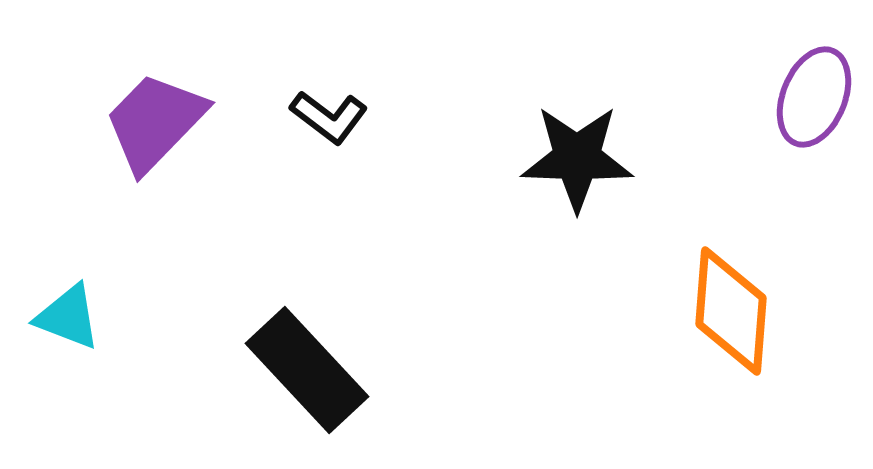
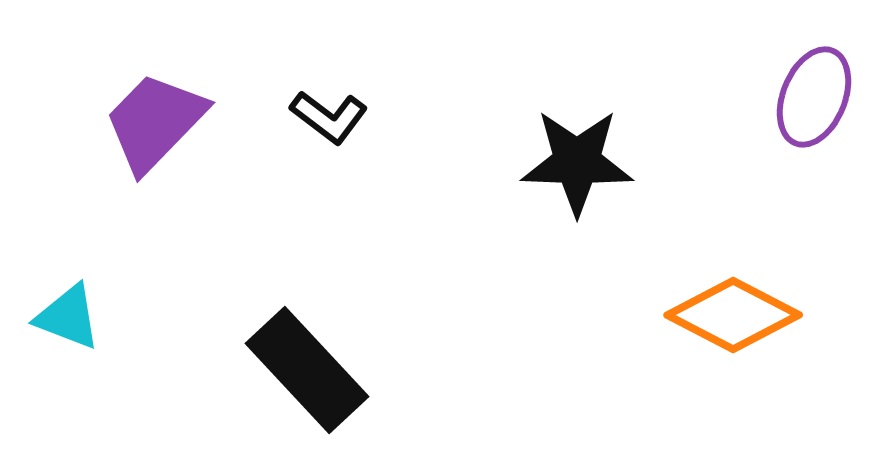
black star: moved 4 px down
orange diamond: moved 2 px right, 4 px down; rotated 67 degrees counterclockwise
